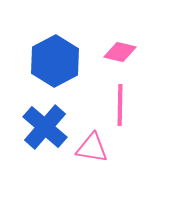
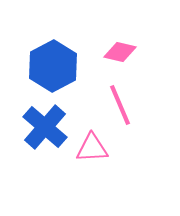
blue hexagon: moved 2 px left, 5 px down
pink line: rotated 24 degrees counterclockwise
pink triangle: rotated 12 degrees counterclockwise
